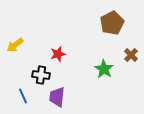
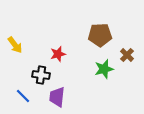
brown pentagon: moved 12 px left, 12 px down; rotated 25 degrees clockwise
yellow arrow: rotated 90 degrees counterclockwise
brown cross: moved 4 px left
green star: rotated 24 degrees clockwise
blue line: rotated 21 degrees counterclockwise
